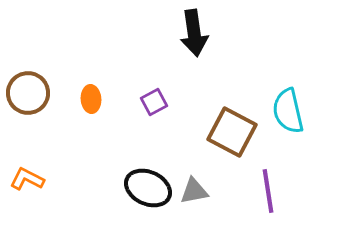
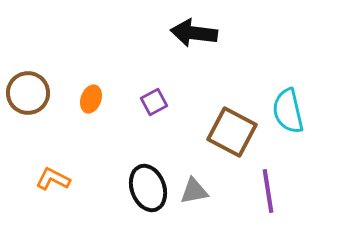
black arrow: rotated 105 degrees clockwise
orange ellipse: rotated 24 degrees clockwise
orange L-shape: moved 26 px right
black ellipse: rotated 45 degrees clockwise
